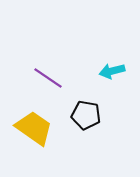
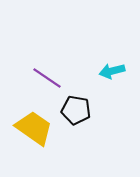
purple line: moved 1 px left
black pentagon: moved 10 px left, 5 px up
